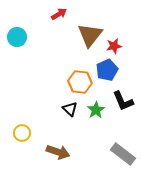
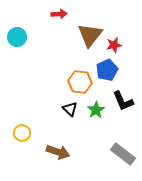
red arrow: rotated 28 degrees clockwise
red star: moved 1 px up
